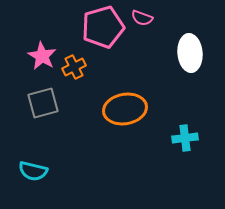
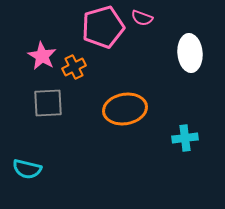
gray square: moved 5 px right; rotated 12 degrees clockwise
cyan semicircle: moved 6 px left, 2 px up
